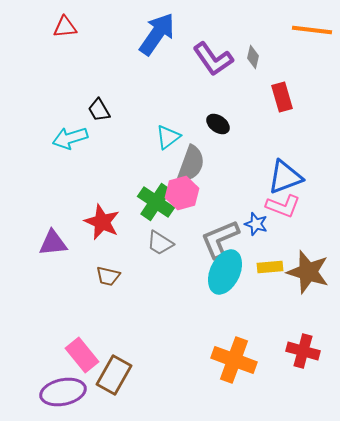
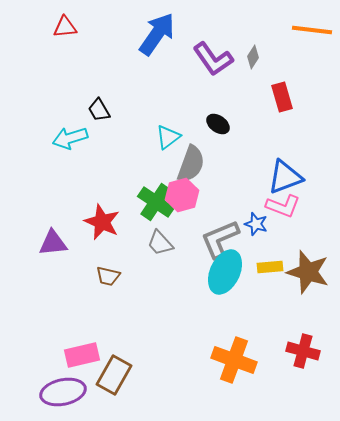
gray diamond: rotated 20 degrees clockwise
pink hexagon: moved 2 px down
gray trapezoid: rotated 16 degrees clockwise
pink rectangle: rotated 64 degrees counterclockwise
